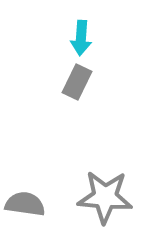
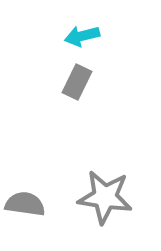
cyan arrow: moved 1 px right, 2 px up; rotated 72 degrees clockwise
gray star: rotated 4 degrees clockwise
